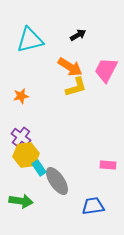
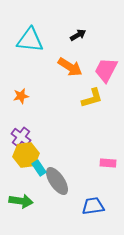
cyan triangle: rotated 20 degrees clockwise
yellow L-shape: moved 16 px right, 11 px down
pink rectangle: moved 2 px up
